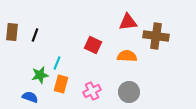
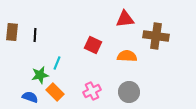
red triangle: moved 3 px left, 3 px up
black line: rotated 16 degrees counterclockwise
orange rectangle: moved 6 px left, 8 px down; rotated 60 degrees counterclockwise
